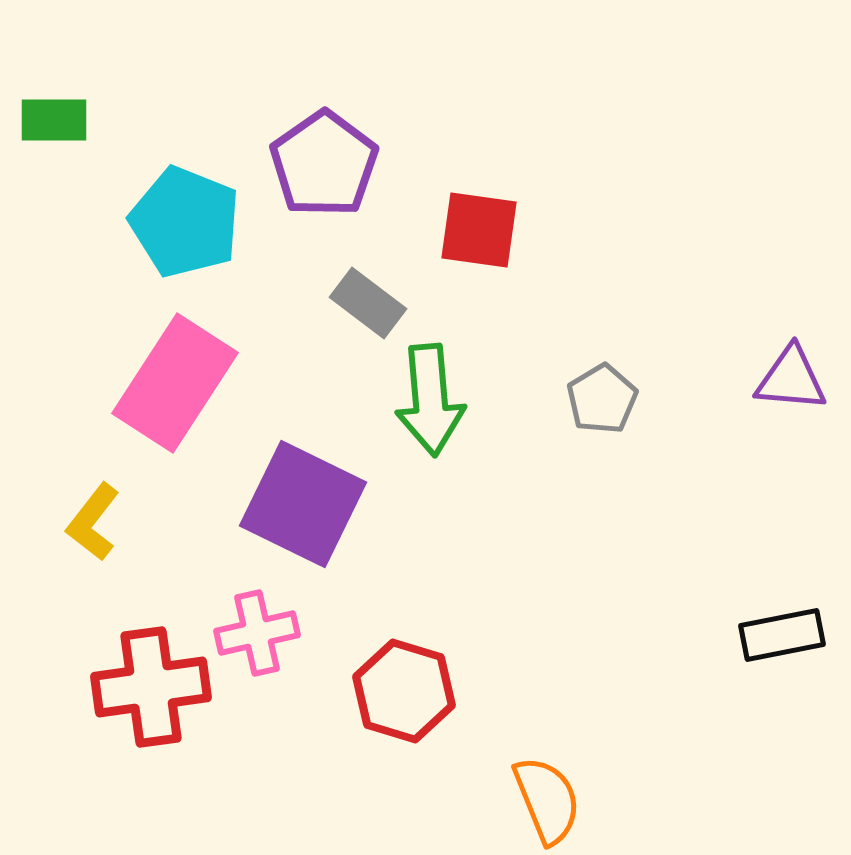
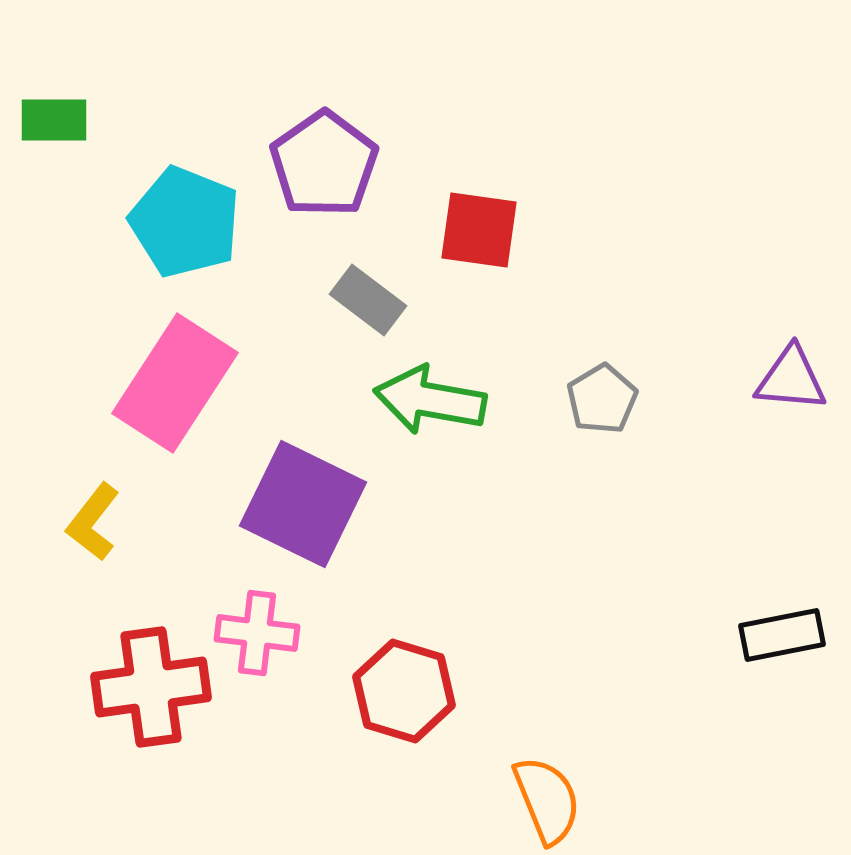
gray rectangle: moved 3 px up
green arrow: rotated 105 degrees clockwise
pink cross: rotated 20 degrees clockwise
